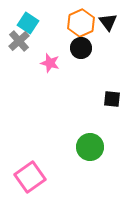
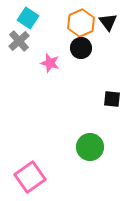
cyan square: moved 5 px up
